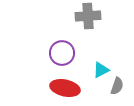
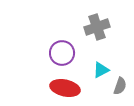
gray cross: moved 9 px right, 11 px down; rotated 15 degrees counterclockwise
gray semicircle: moved 3 px right
